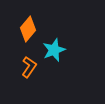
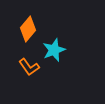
orange L-shape: rotated 110 degrees clockwise
